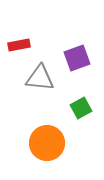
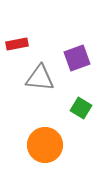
red rectangle: moved 2 px left, 1 px up
green square: rotated 30 degrees counterclockwise
orange circle: moved 2 px left, 2 px down
